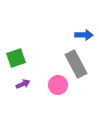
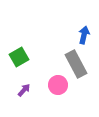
blue arrow: rotated 78 degrees counterclockwise
green square: moved 3 px right, 1 px up; rotated 12 degrees counterclockwise
purple arrow: moved 1 px right, 6 px down; rotated 24 degrees counterclockwise
